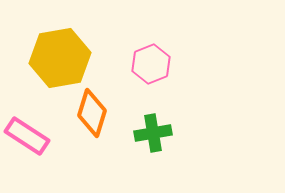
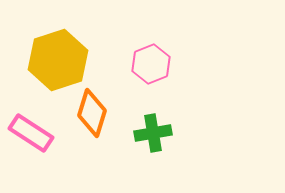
yellow hexagon: moved 2 px left, 2 px down; rotated 8 degrees counterclockwise
pink rectangle: moved 4 px right, 3 px up
